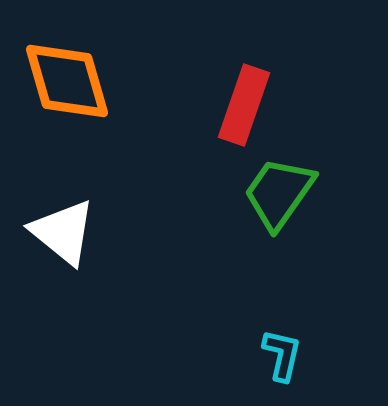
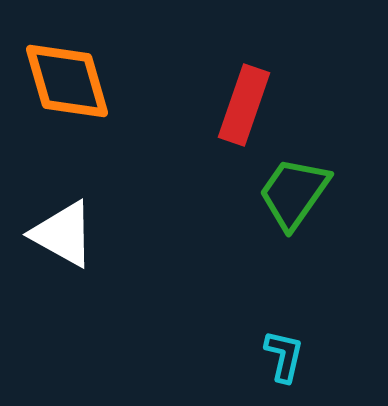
green trapezoid: moved 15 px right
white triangle: moved 2 px down; rotated 10 degrees counterclockwise
cyan L-shape: moved 2 px right, 1 px down
